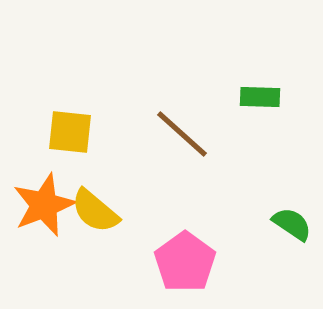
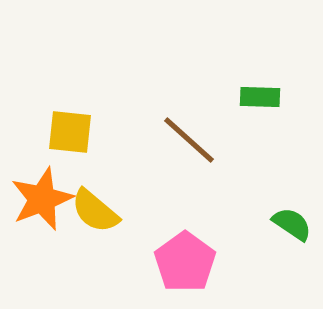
brown line: moved 7 px right, 6 px down
orange star: moved 2 px left, 6 px up
